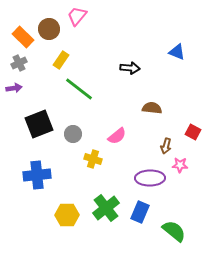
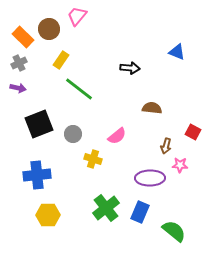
purple arrow: moved 4 px right; rotated 21 degrees clockwise
yellow hexagon: moved 19 px left
